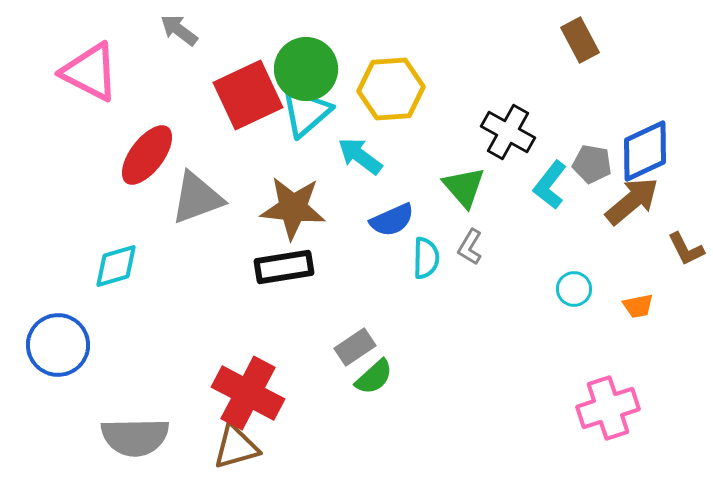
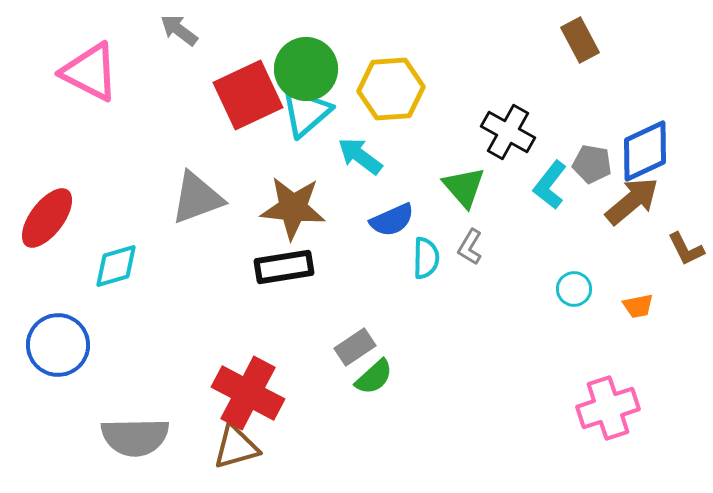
red ellipse: moved 100 px left, 63 px down
